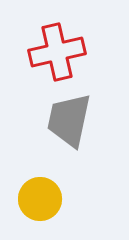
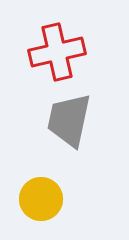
yellow circle: moved 1 px right
